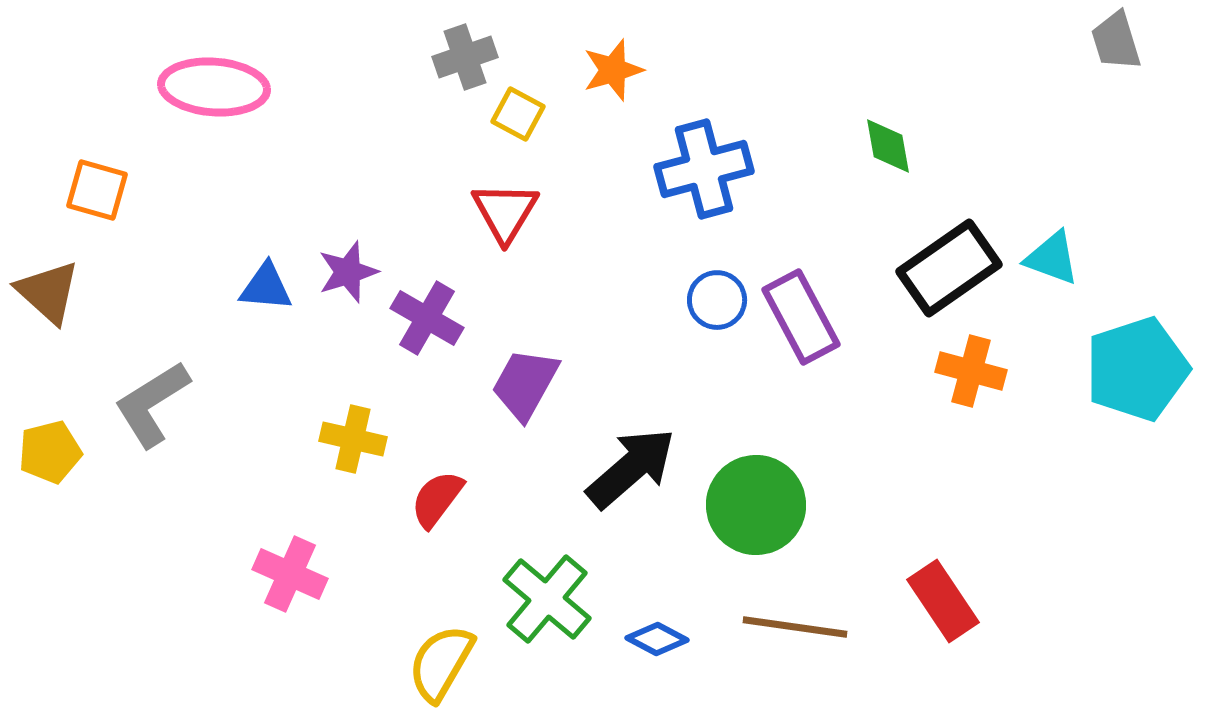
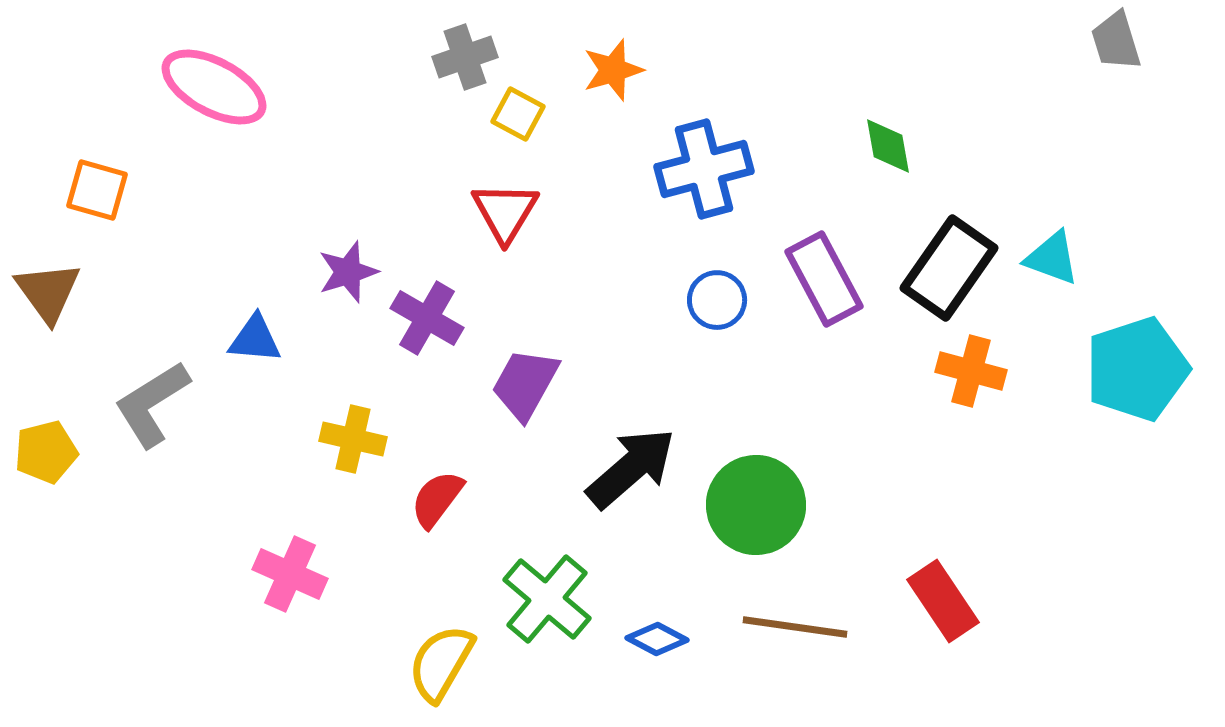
pink ellipse: rotated 24 degrees clockwise
black rectangle: rotated 20 degrees counterclockwise
blue triangle: moved 11 px left, 52 px down
brown triangle: rotated 12 degrees clockwise
purple rectangle: moved 23 px right, 38 px up
yellow pentagon: moved 4 px left
